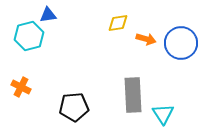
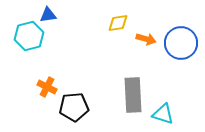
orange cross: moved 26 px right
cyan triangle: rotated 40 degrees counterclockwise
